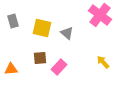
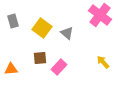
yellow square: rotated 24 degrees clockwise
